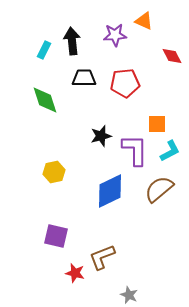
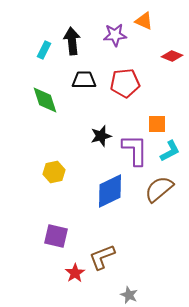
red diamond: rotated 40 degrees counterclockwise
black trapezoid: moved 2 px down
red star: rotated 24 degrees clockwise
